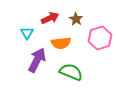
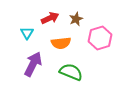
brown star: rotated 16 degrees clockwise
purple arrow: moved 4 px left, 4 px down
